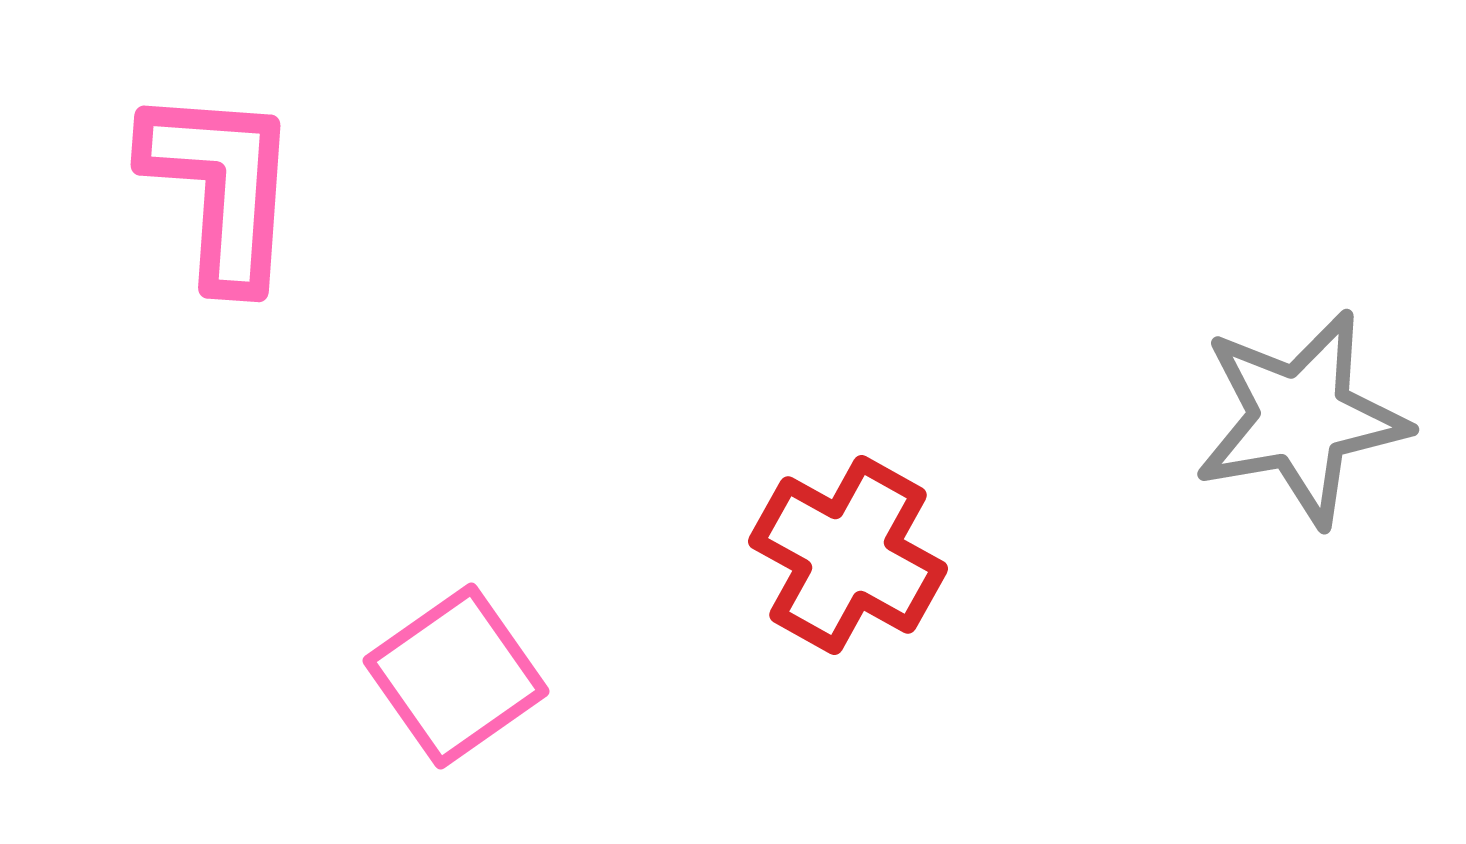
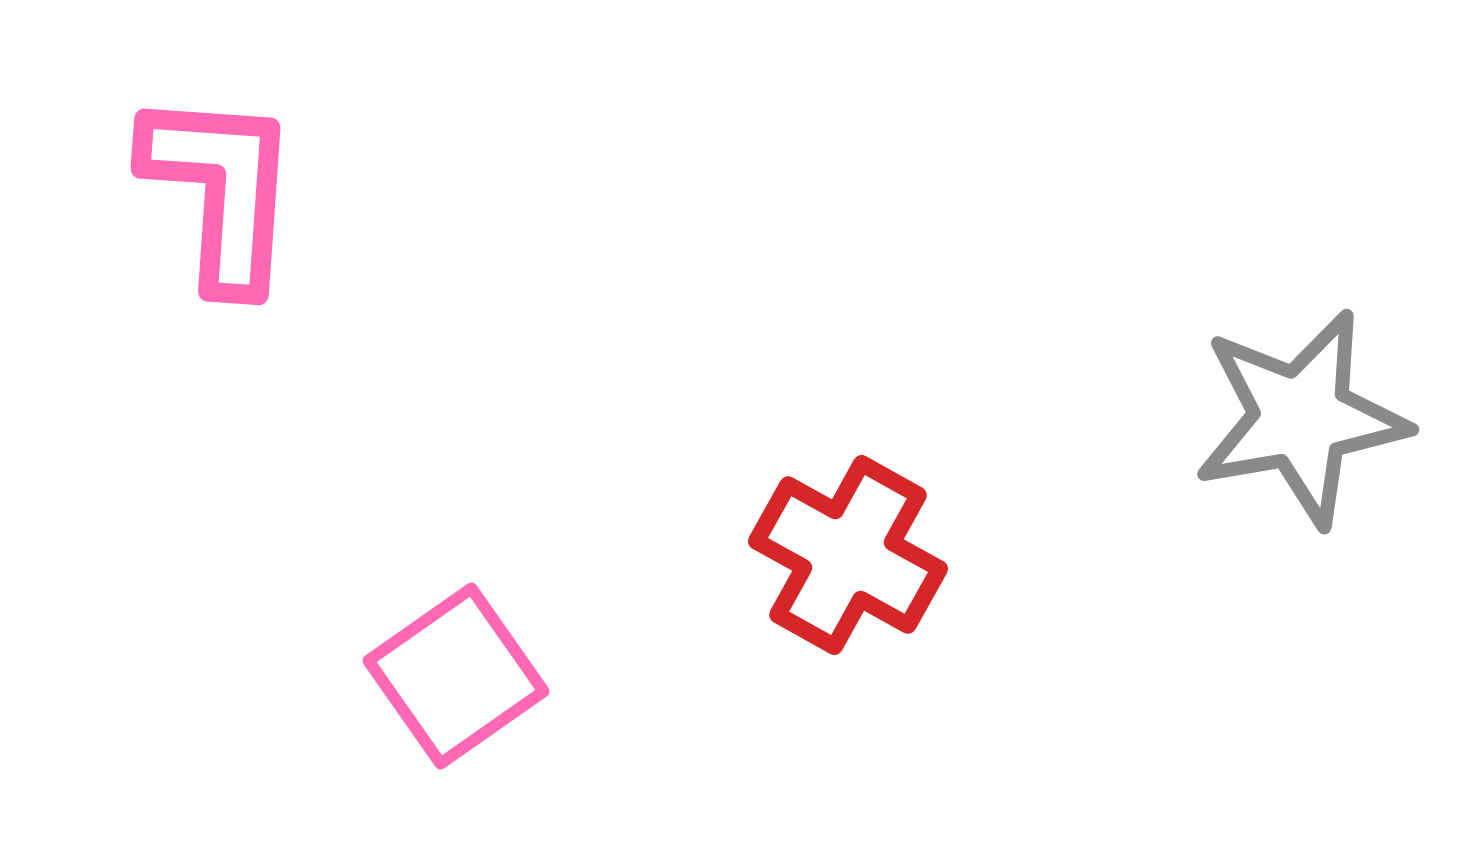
pink L-shape: moved 3 px down
